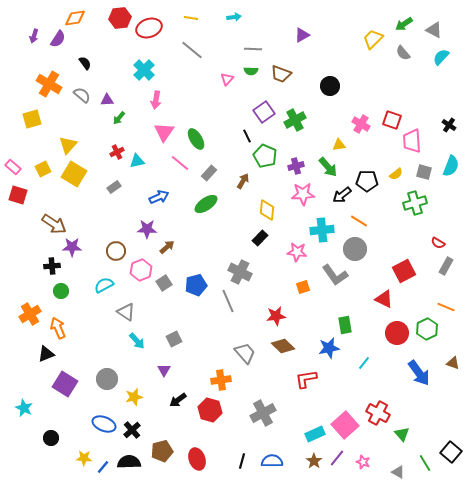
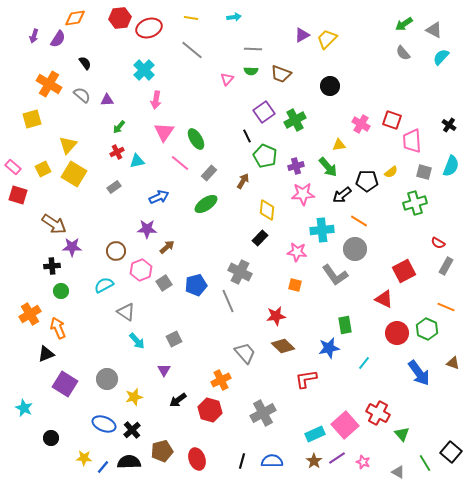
yellow trapezoid at (373, 39): moved 46 px left
green arrow at (119, 118): moved 9 px down
yellow semicircle at (396, 174): moved 5 px left, 2 px up
orange square at (303, 287): moved 8 px left, 2 px up; rotated 32 degrees clockwise
green hexagon at (427, 329): rotated 10 degrees counterclockwise
orange cross at (221, 380): rotated 18 degrees counterclockwise
purple line at (337, 458): rotated 18 degrees clockwise
